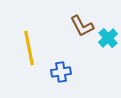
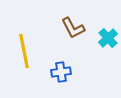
brown L-shape: moved 9 px left, 2 px down
yellow line: moved 5 px left, 3 px down
